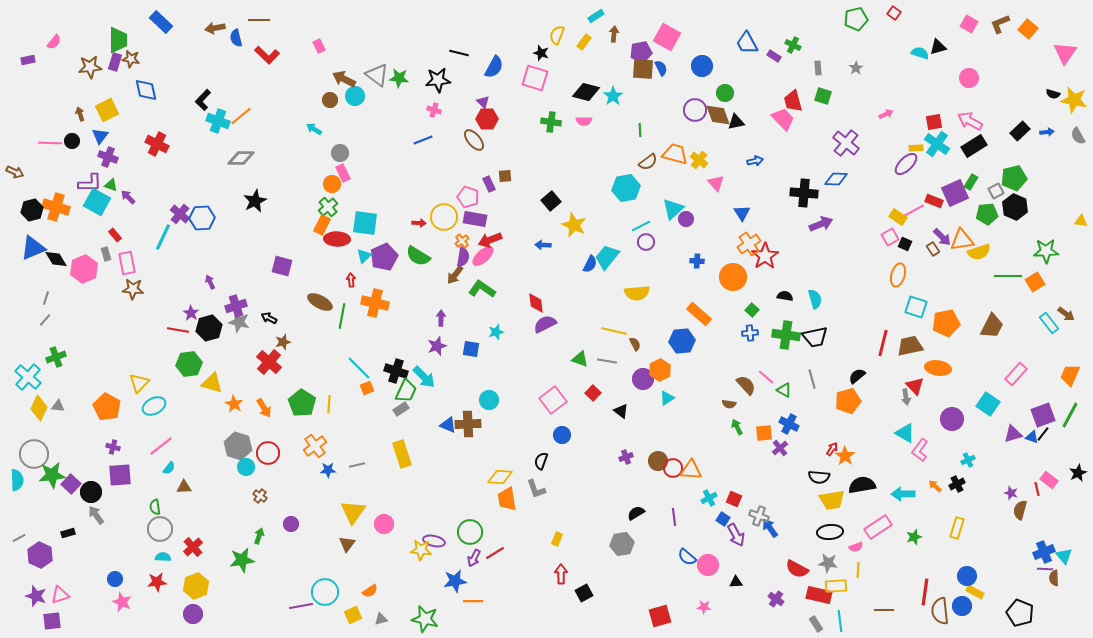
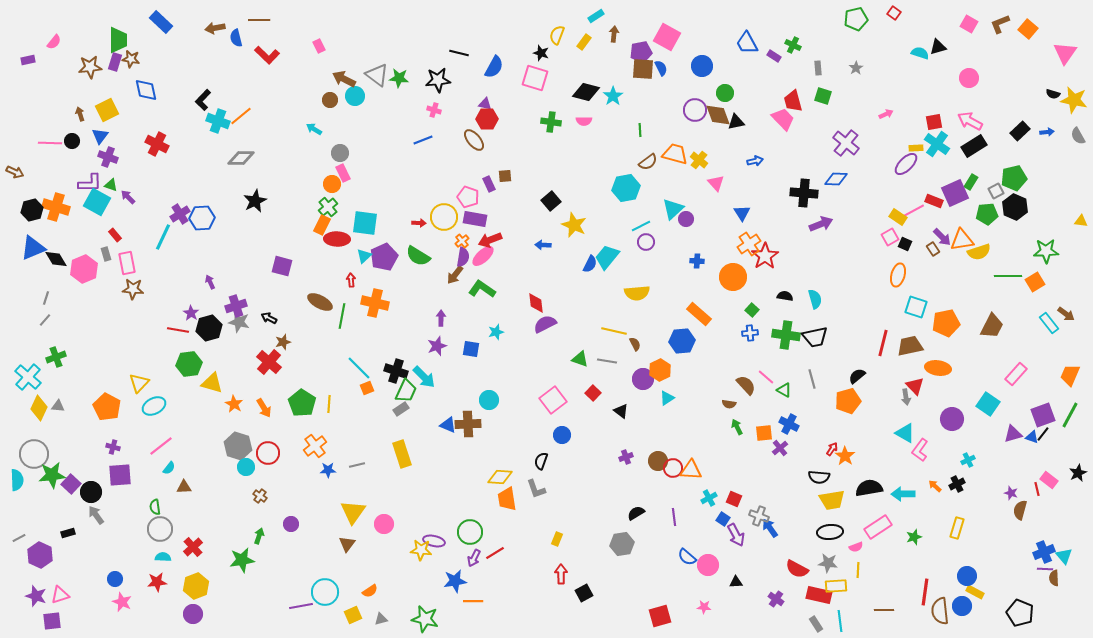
purple triangle at (483, 102): moved 2 px right, 2 px down; rotated 32 degrees counterclockwise
purple cross at (180, 214): rotated 18 degrees clockwise
black semicircle at (862, 485): moved 7 px right, 3 px down
